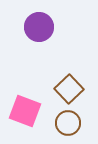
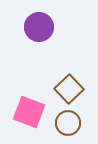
pink square: moved 4 px right, 1 px down
